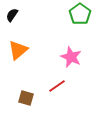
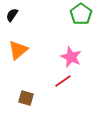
green pentagon: moved 1 px right
red line: moved 6 px right, 5 px up
